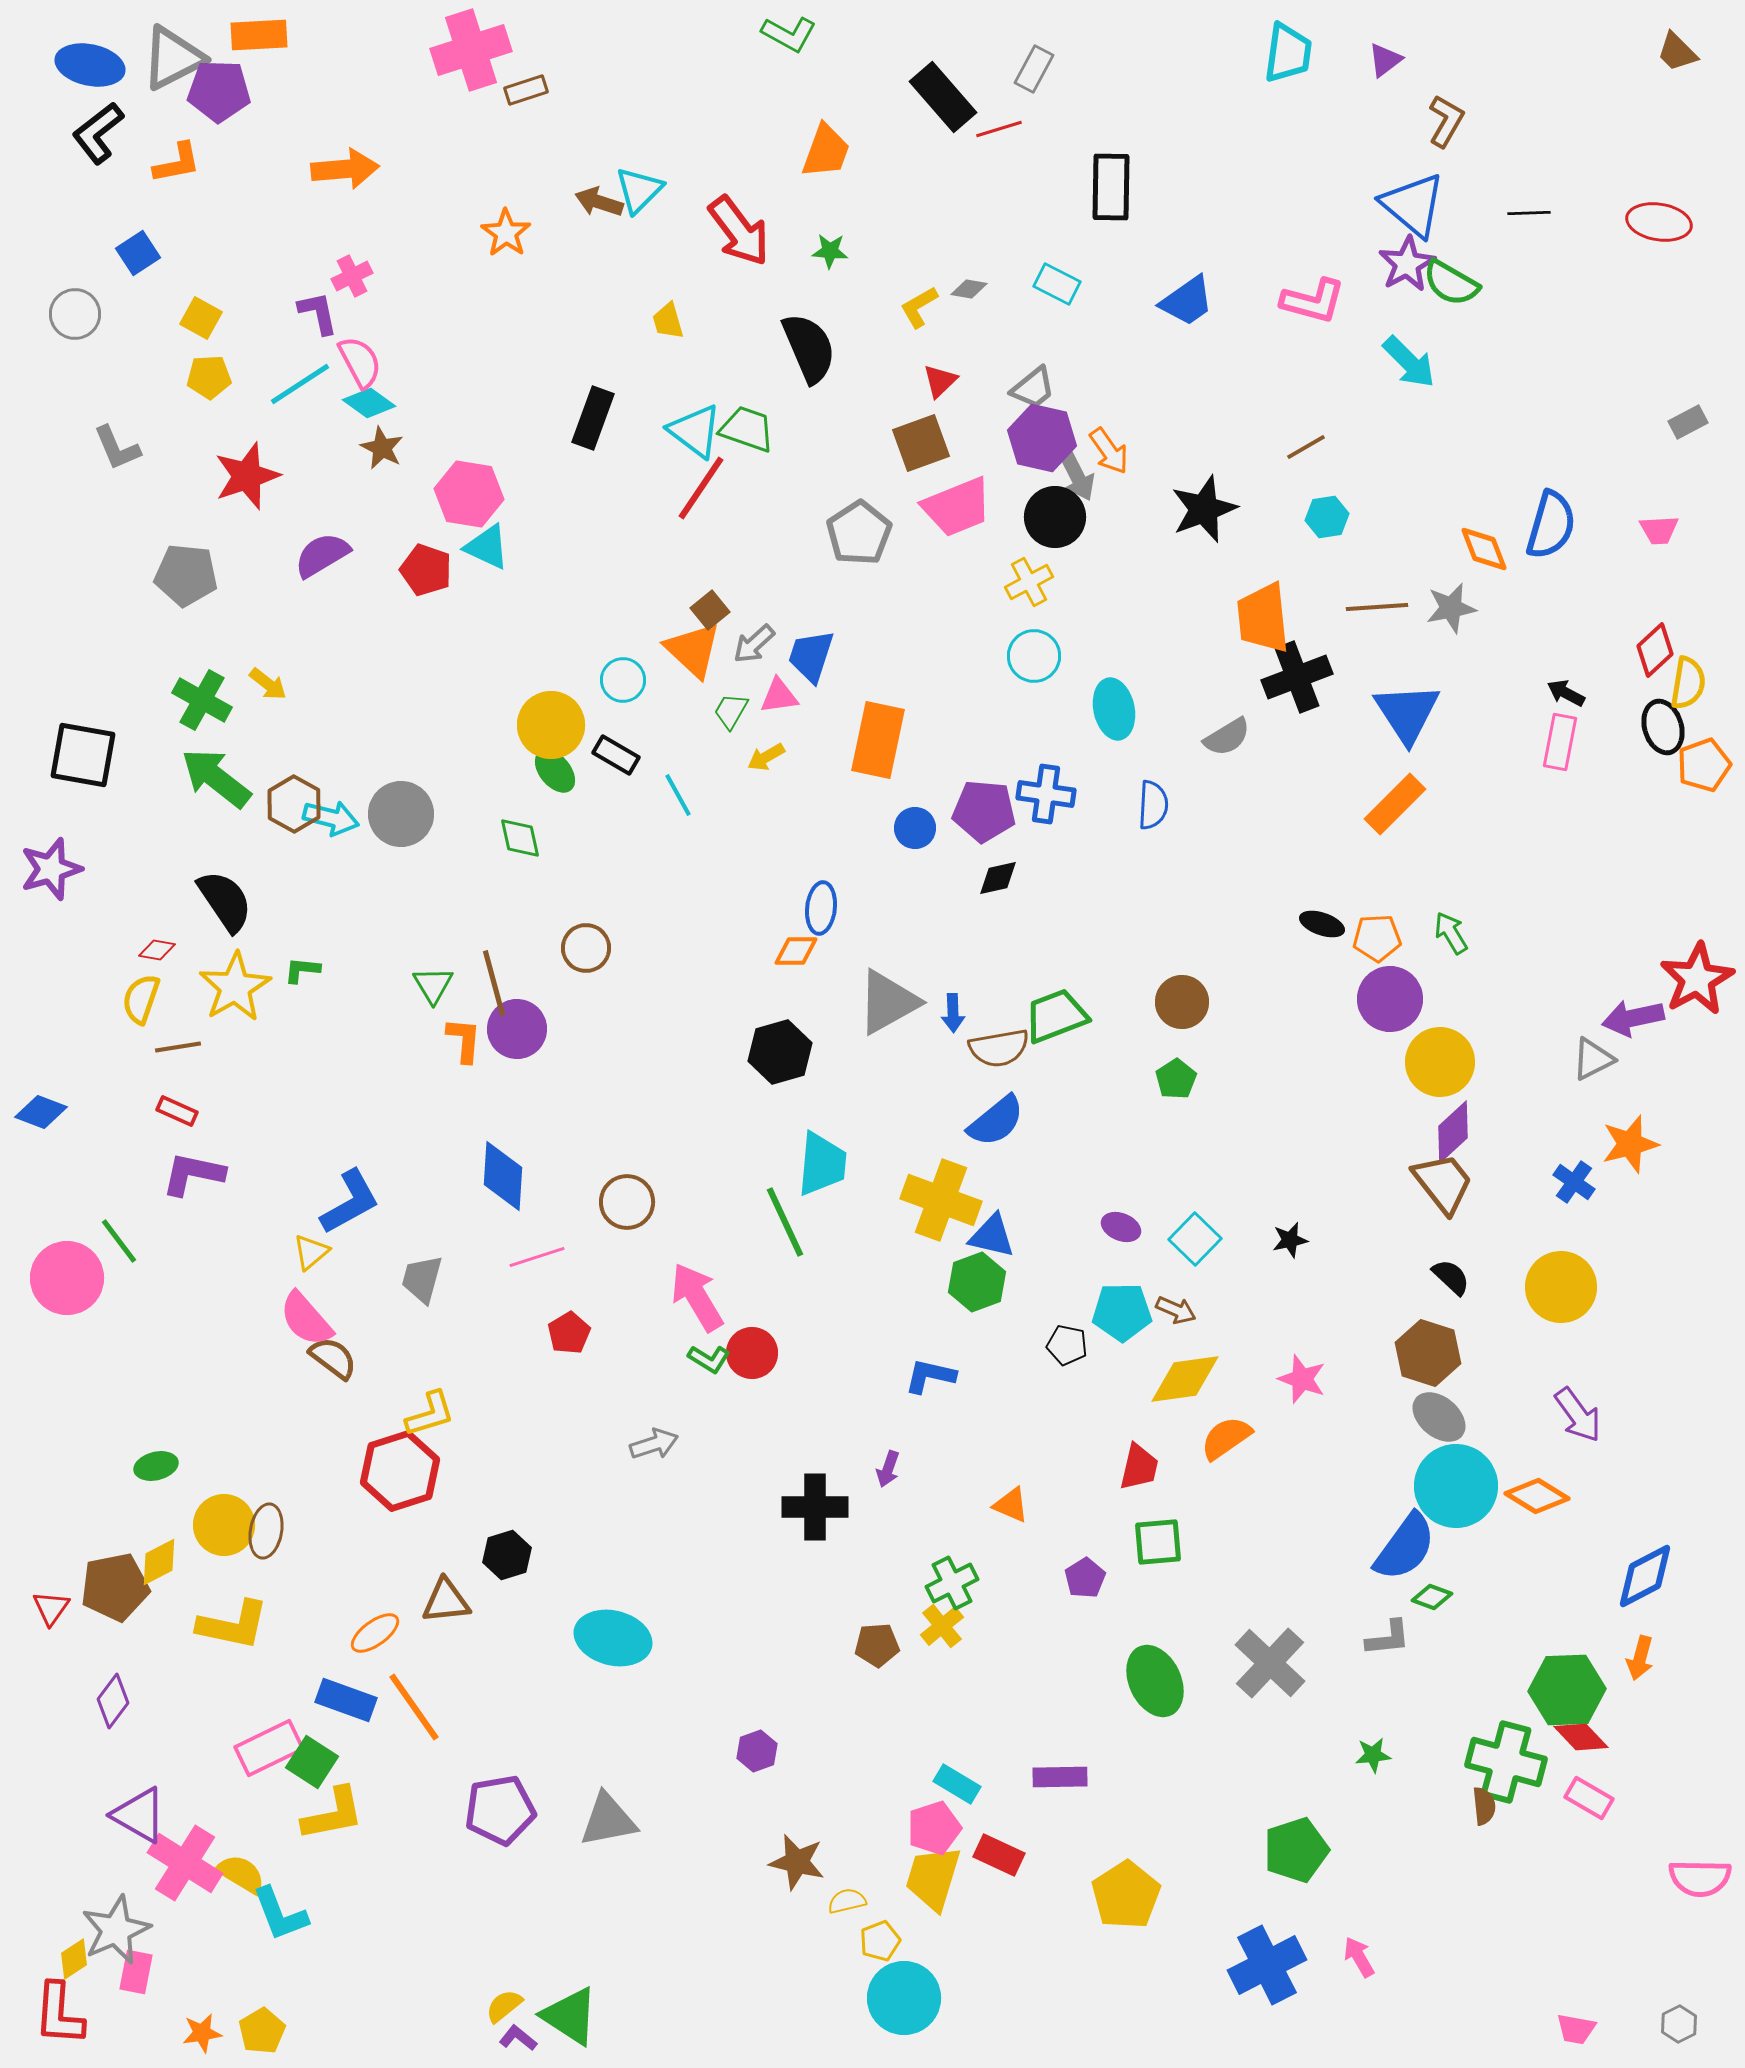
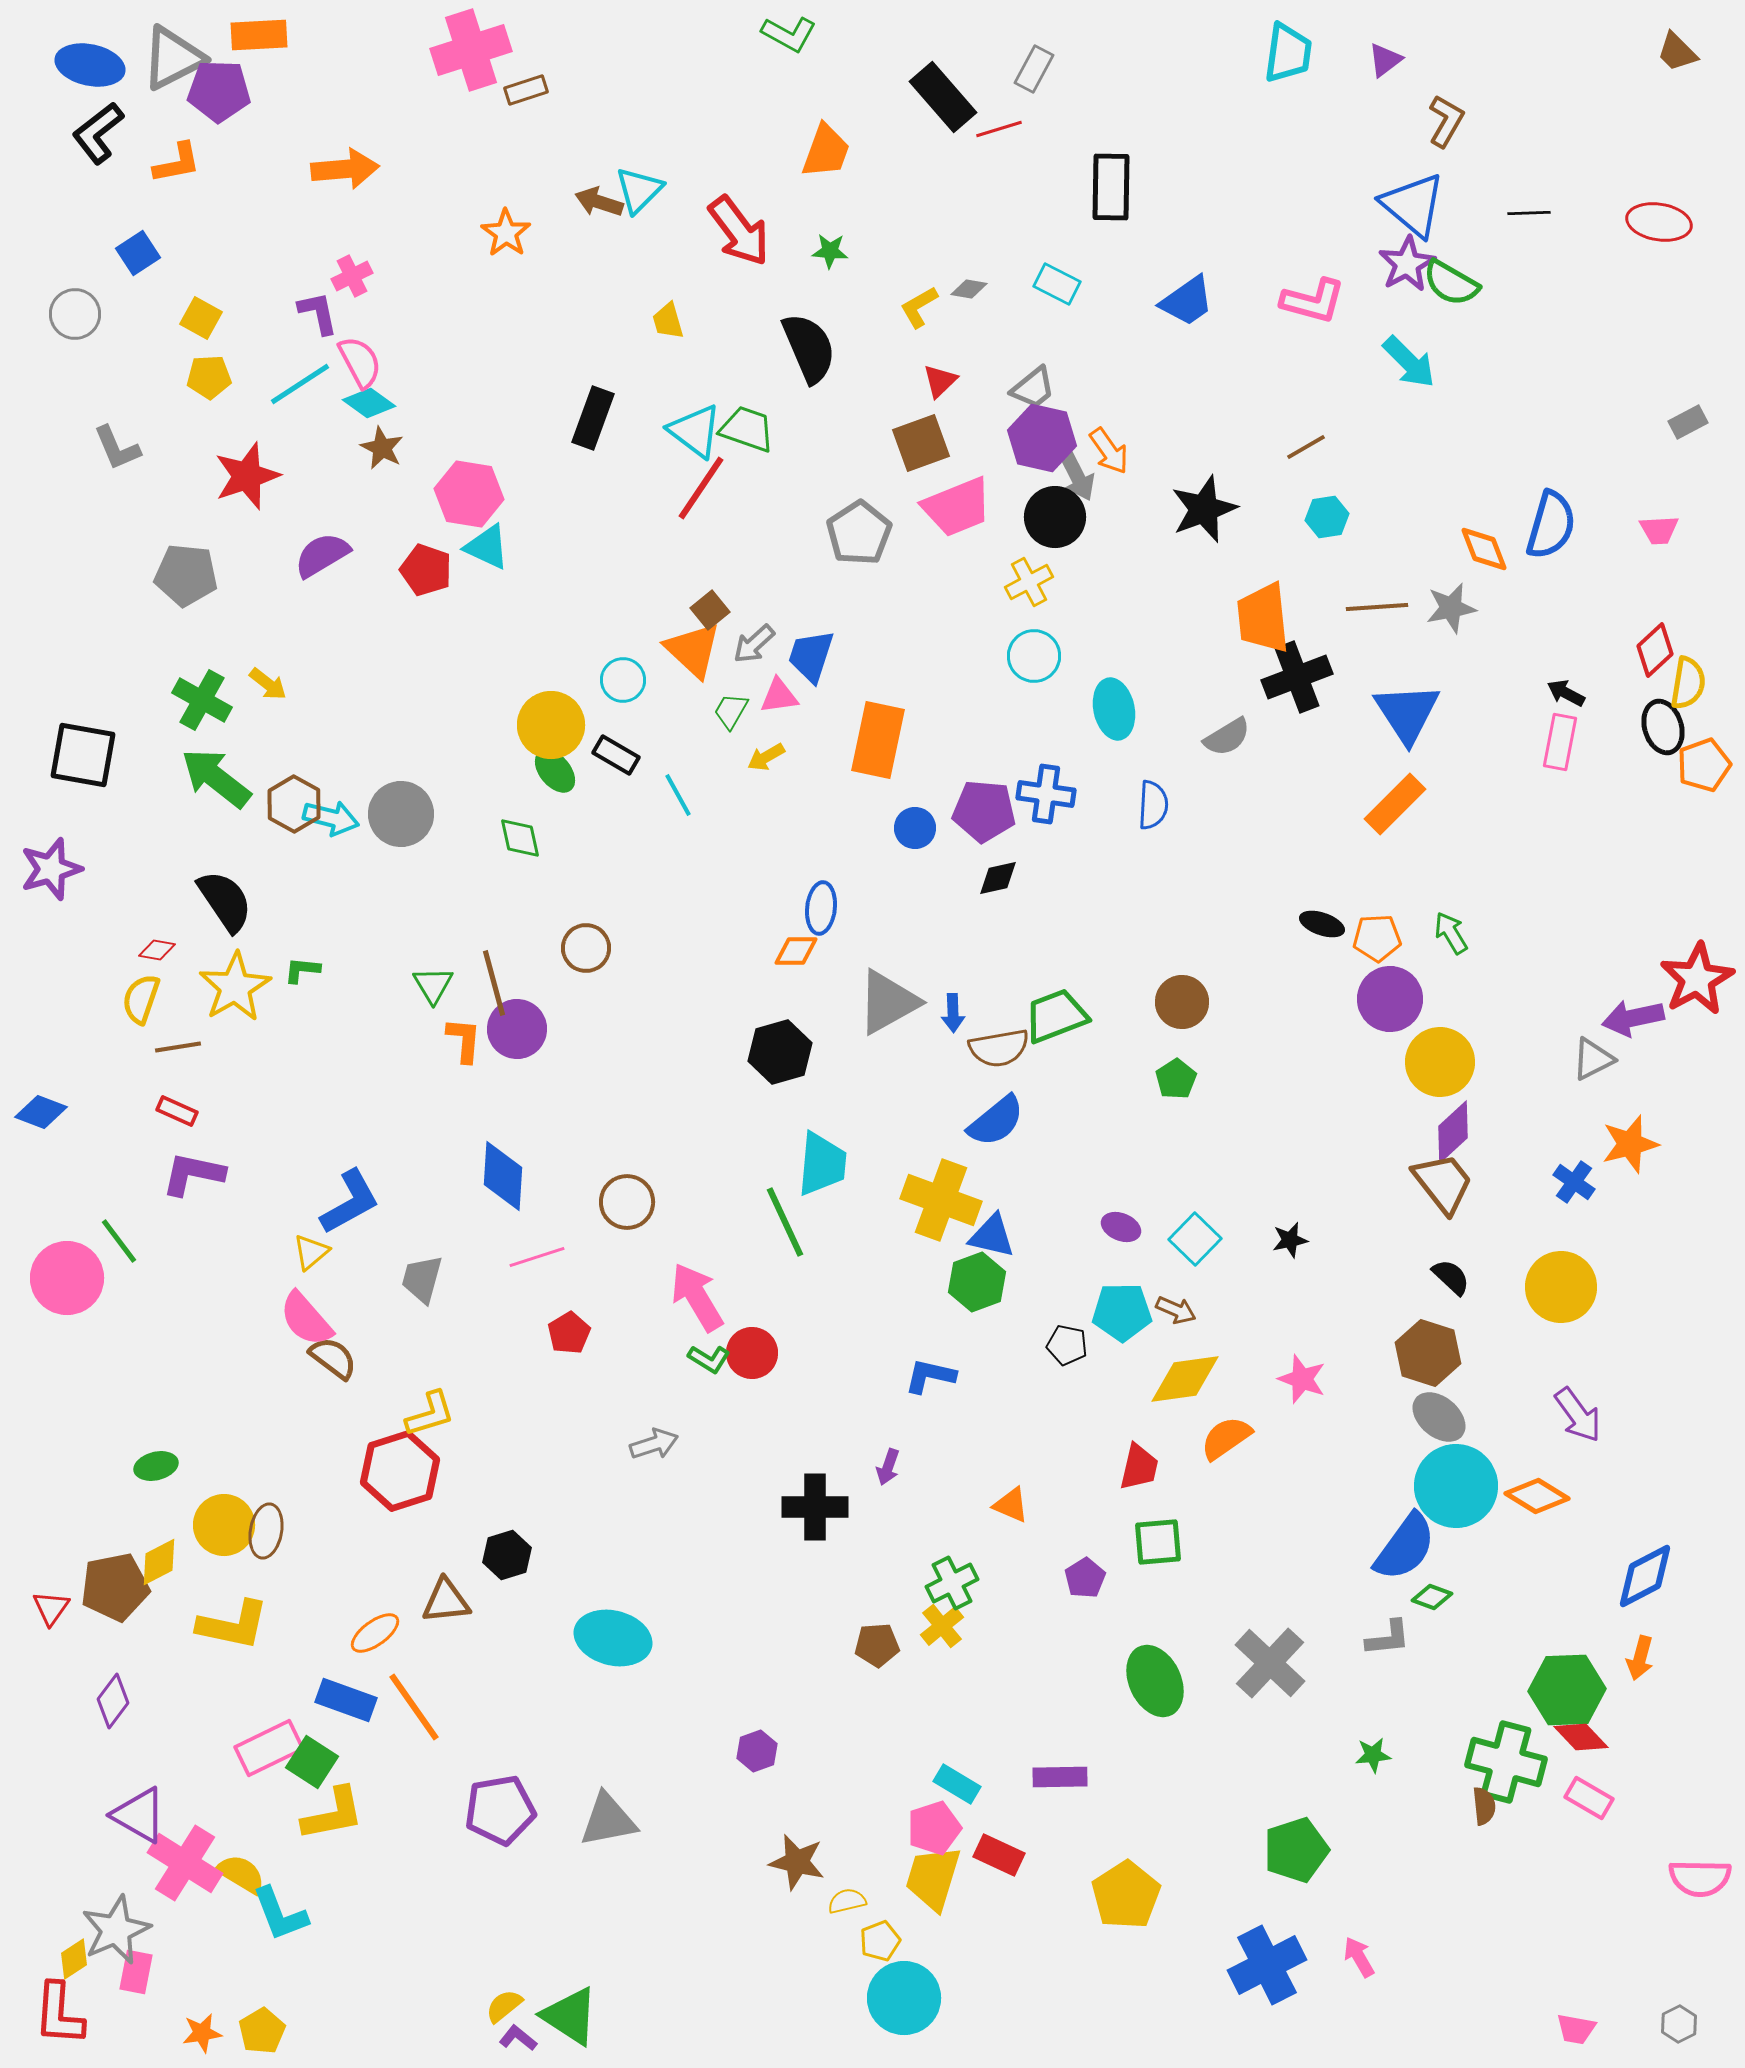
purple arrow at (888, 1469): moved 2 px up
